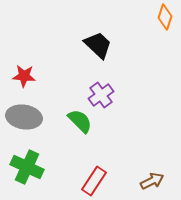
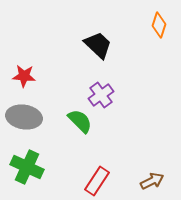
orange diamond: moved 6 px left, 8 px down
red rectangle: moved 3 px right
